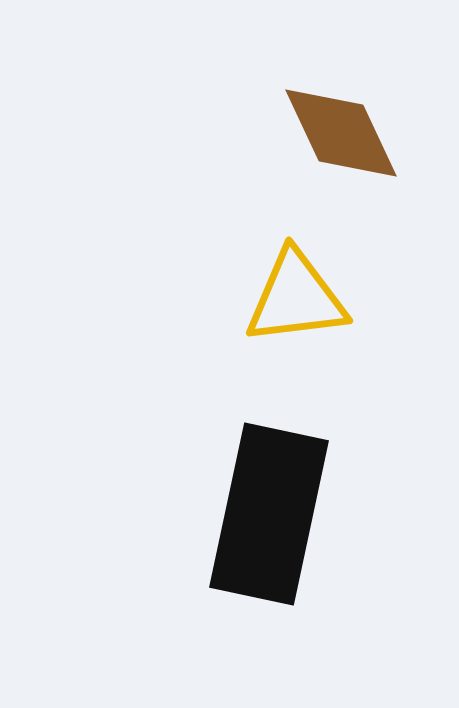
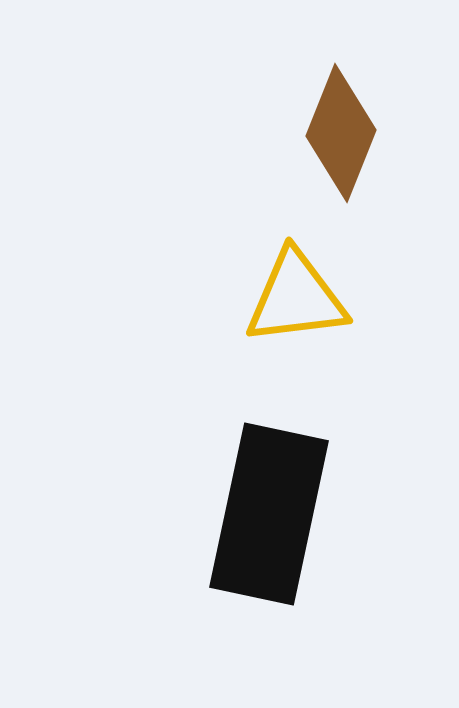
brown diamond: rotated 47 degrees clockwise
